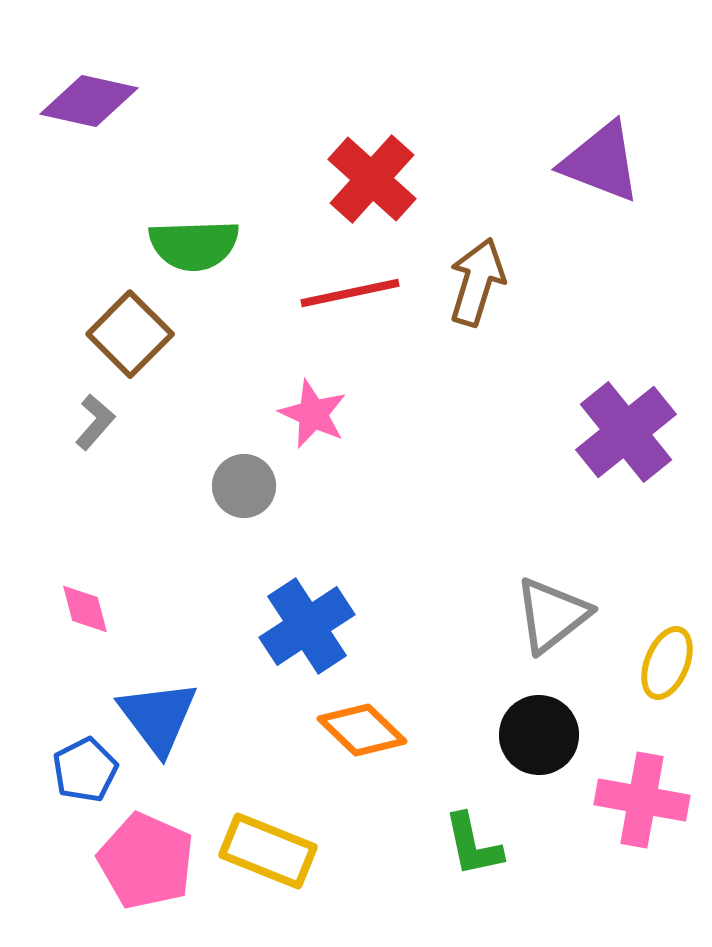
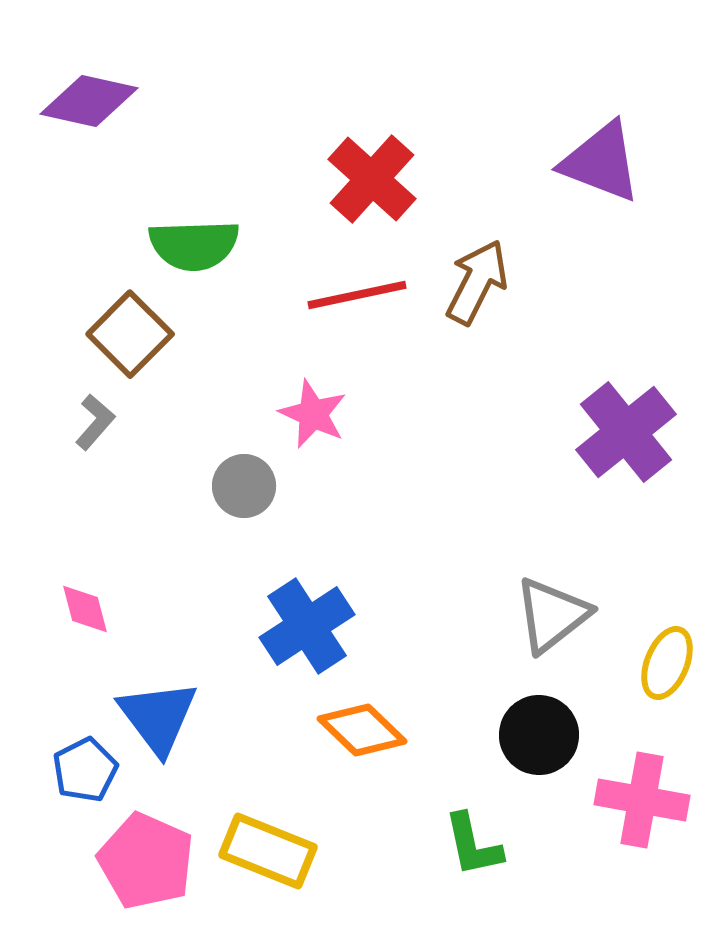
brown arrow: rotated 10 degrees clockwise
red line: moved 7 px right, 2 px down
